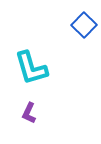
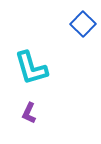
blue square: moved 1 px left, 1 px up
